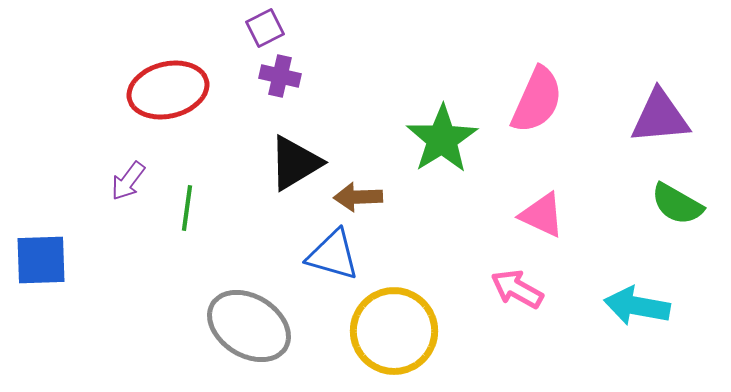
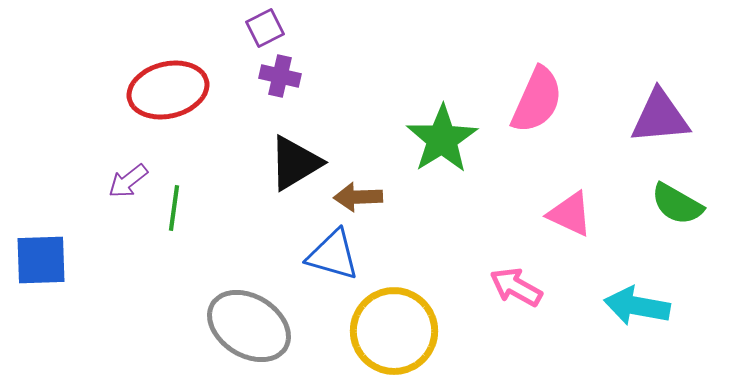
purple arrow: rotated 15 degrees clockwise
green line: moved 13 px left
pink triangle: moved 28 px right, 1 px up
pink arrow: moved 1 px left, 2 px up
